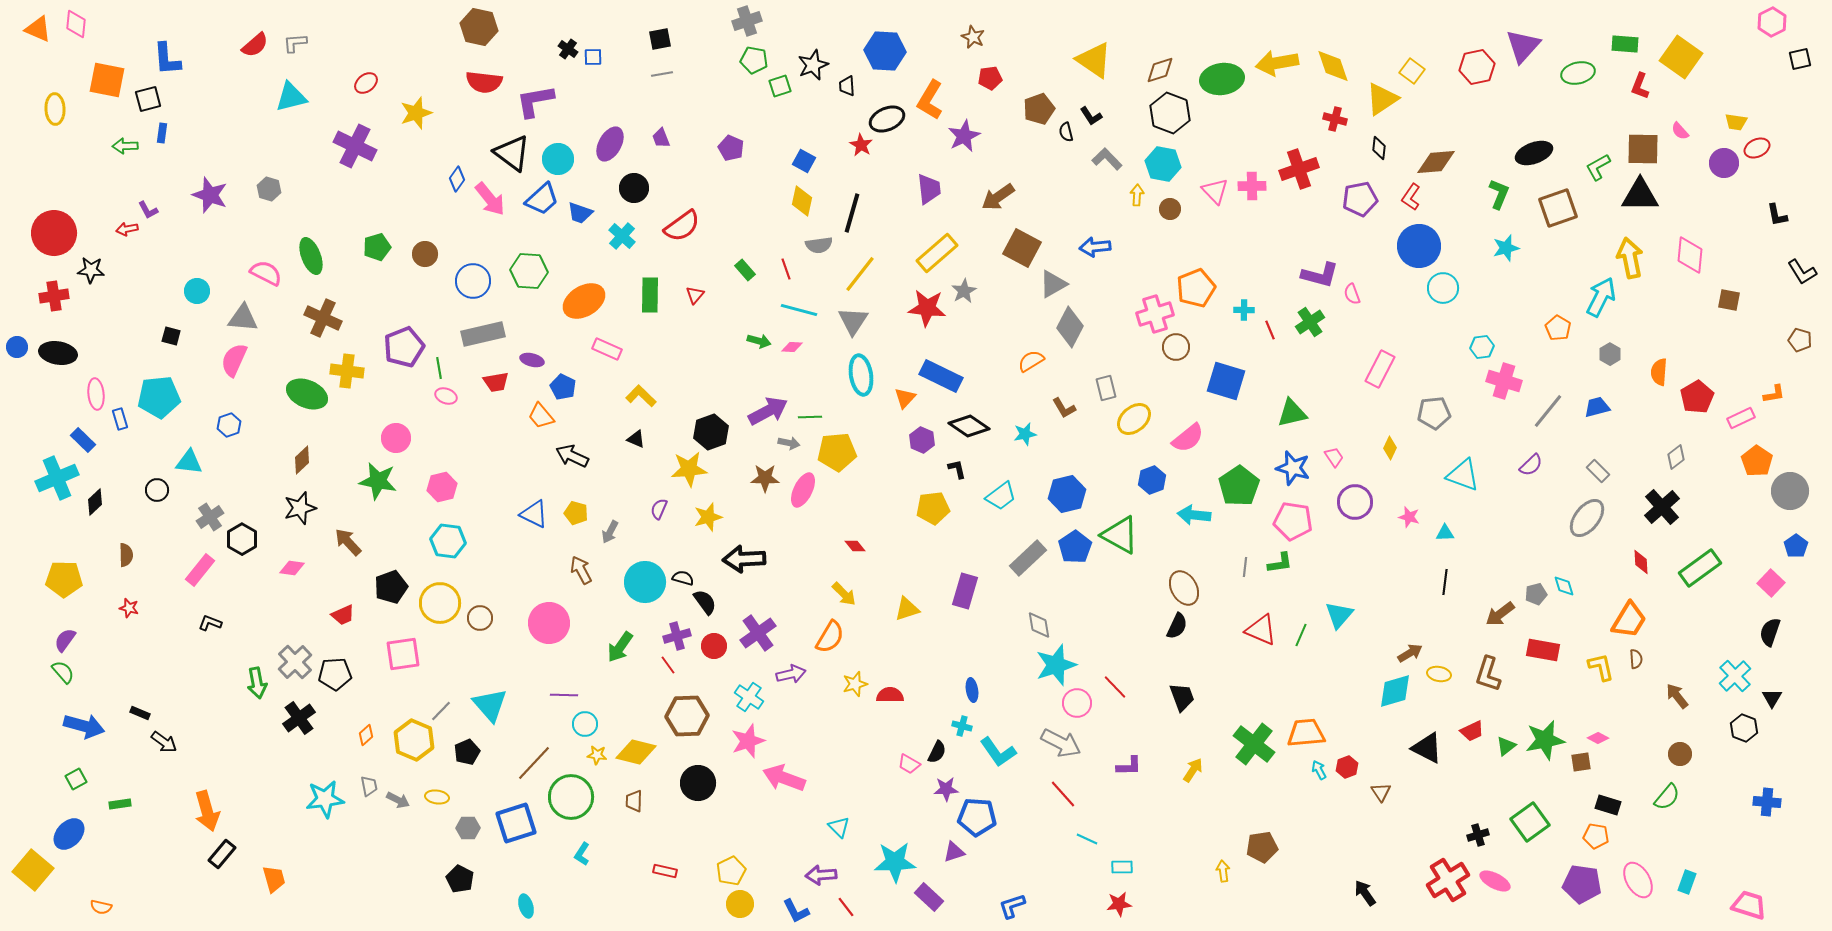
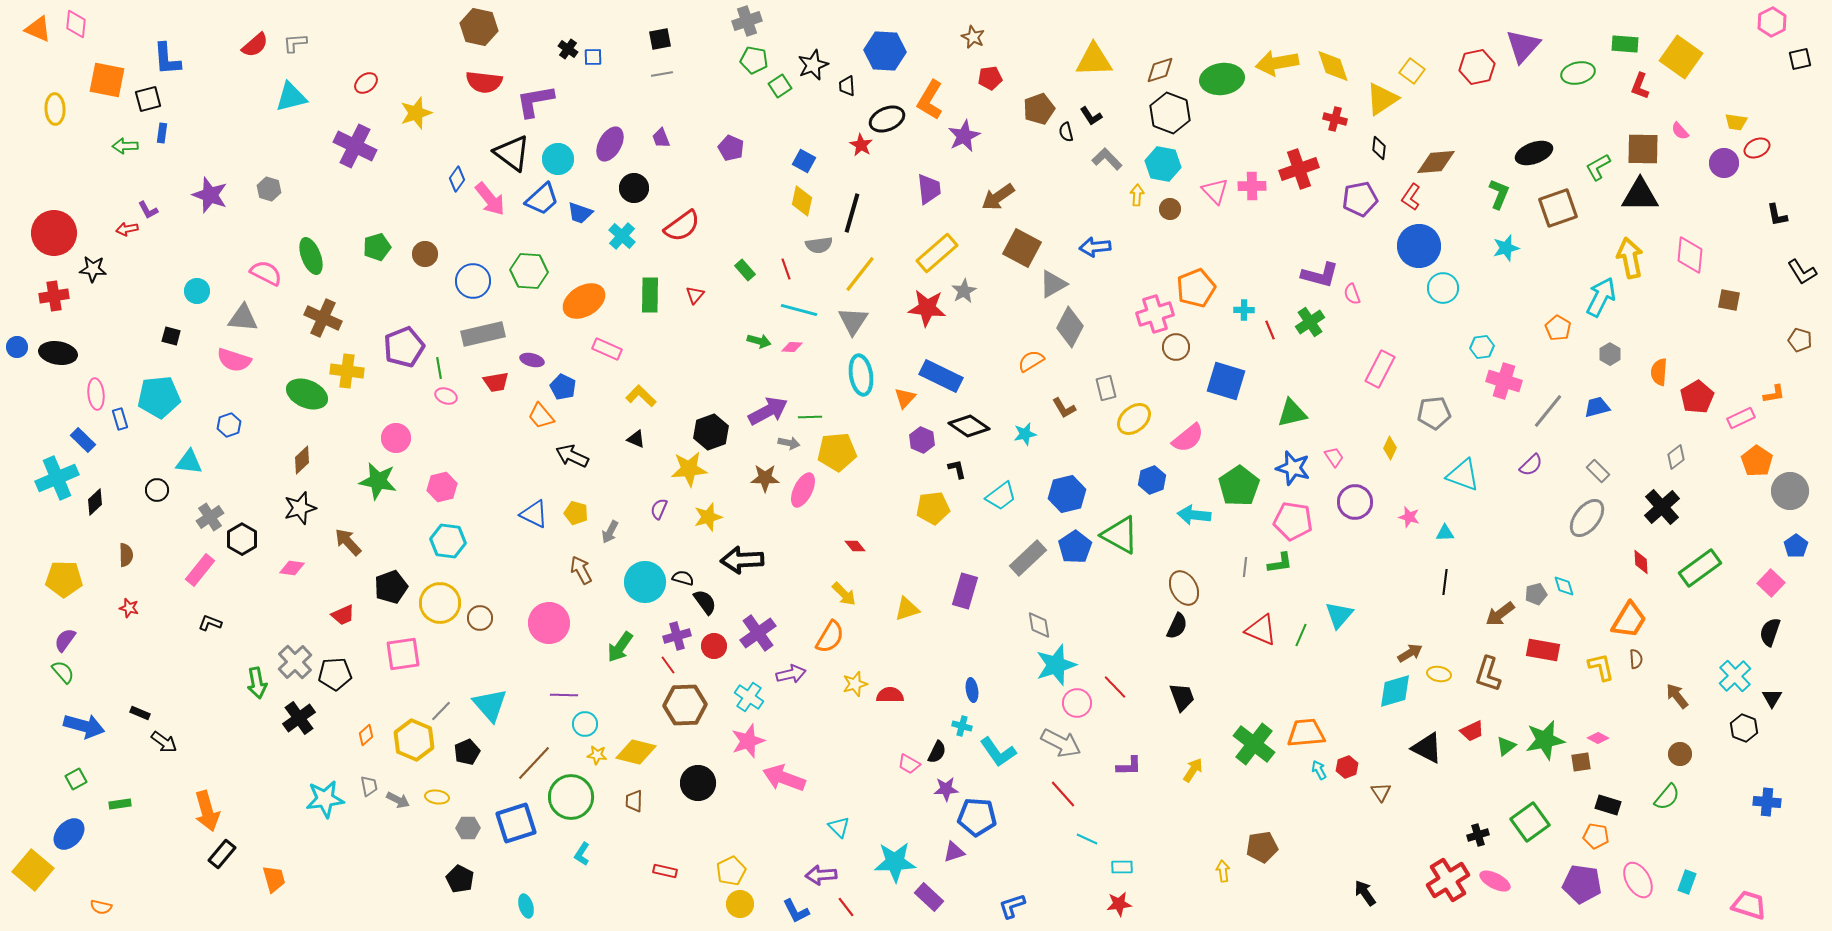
yellow triangle at (1094, 60): rotated 36 degrees counterclockwise
green square at (780, 86): rotated 15 degrees counterclockwise
black star at (91, 270): moved 2 px right, 1 px up
pink semicircle at (234, 360): rotated 96 degrees counterclockwise
black arrow at (744, 559): moved 2 px left, 1 px down
brown hexagon at (687, 716): moved 2 px left, 11 px up
